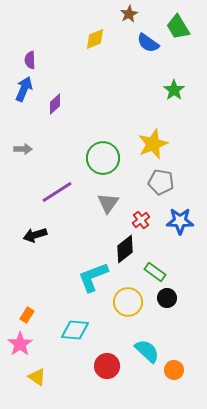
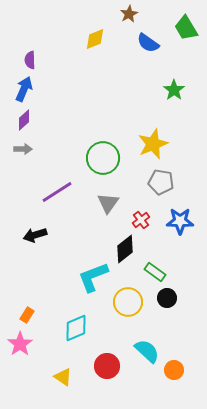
green trapezoid: moved 8 px right, 1 px down
purple diamond: moved 31 px left, 16 px down
cyan diamond: moved 1 px right, 2 px up; rotated 28 degrees counterclockwise
yellow triangle: moved 26 px right
